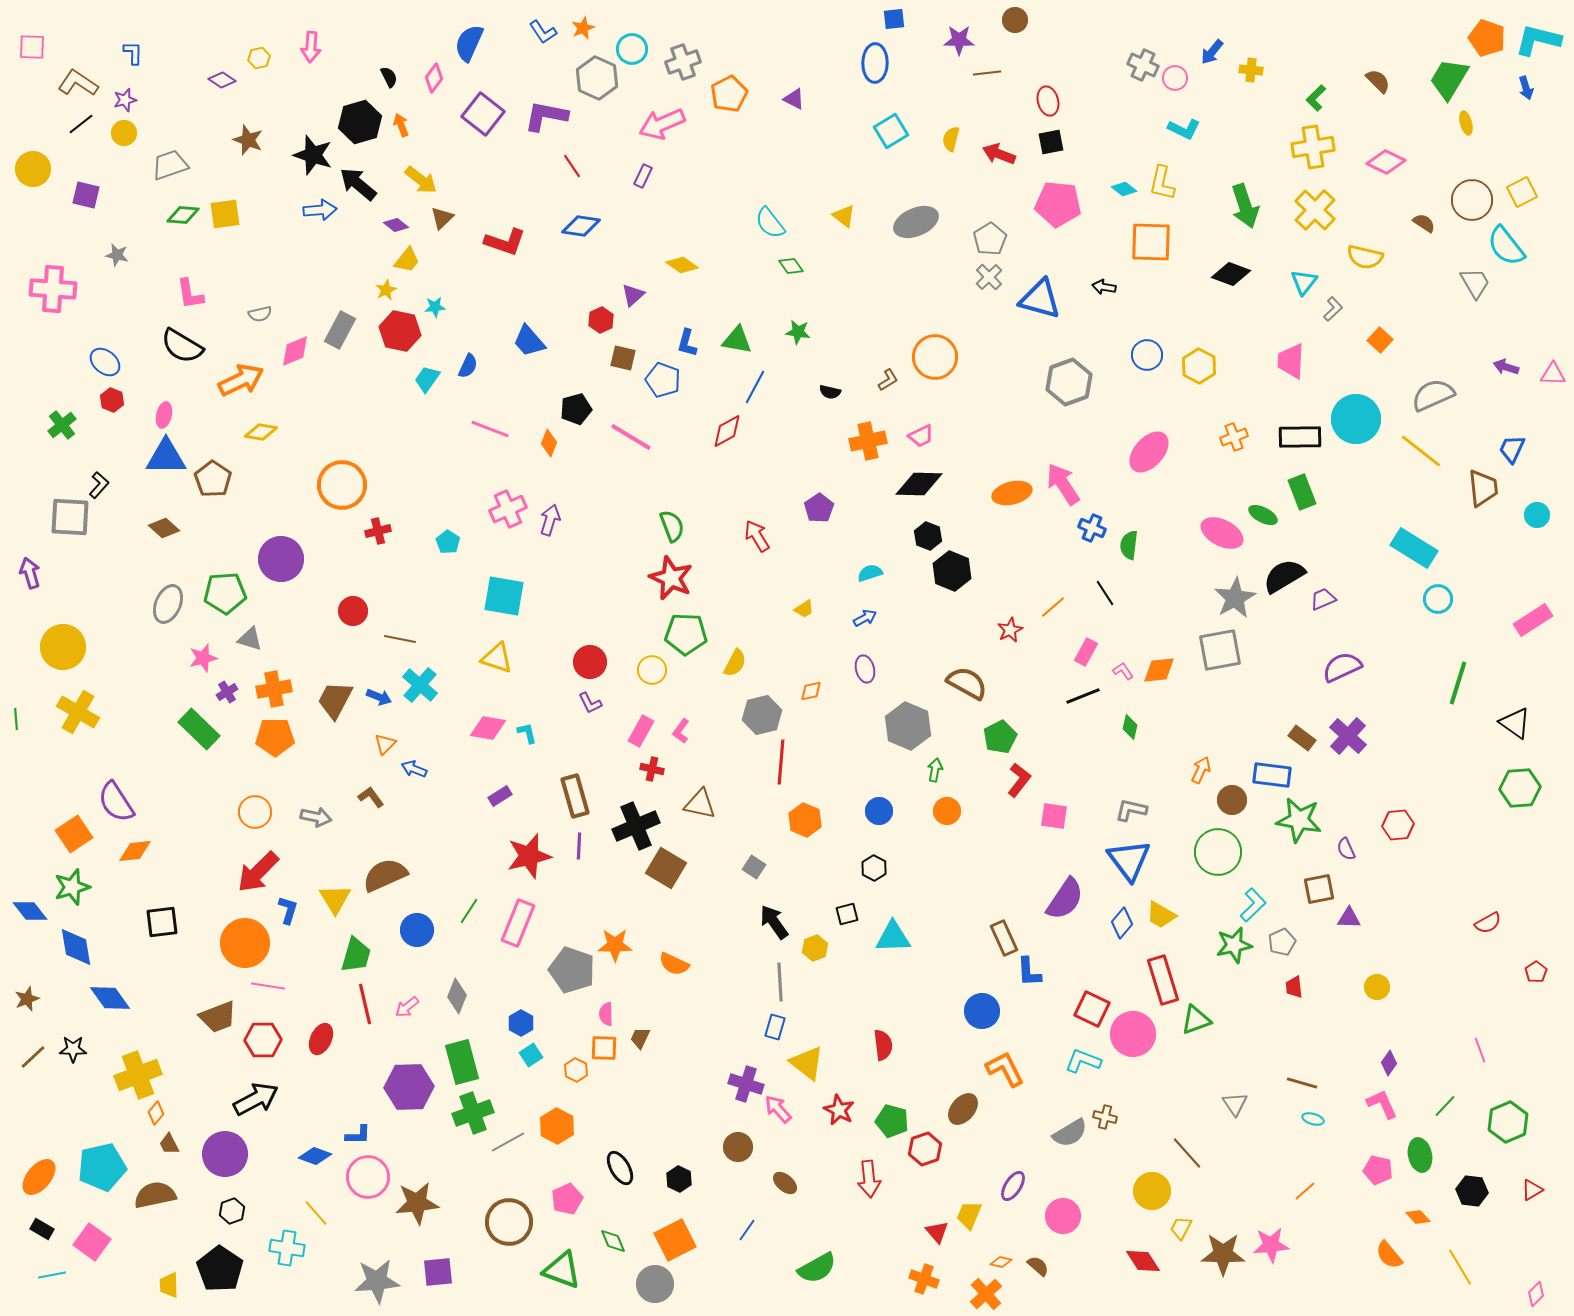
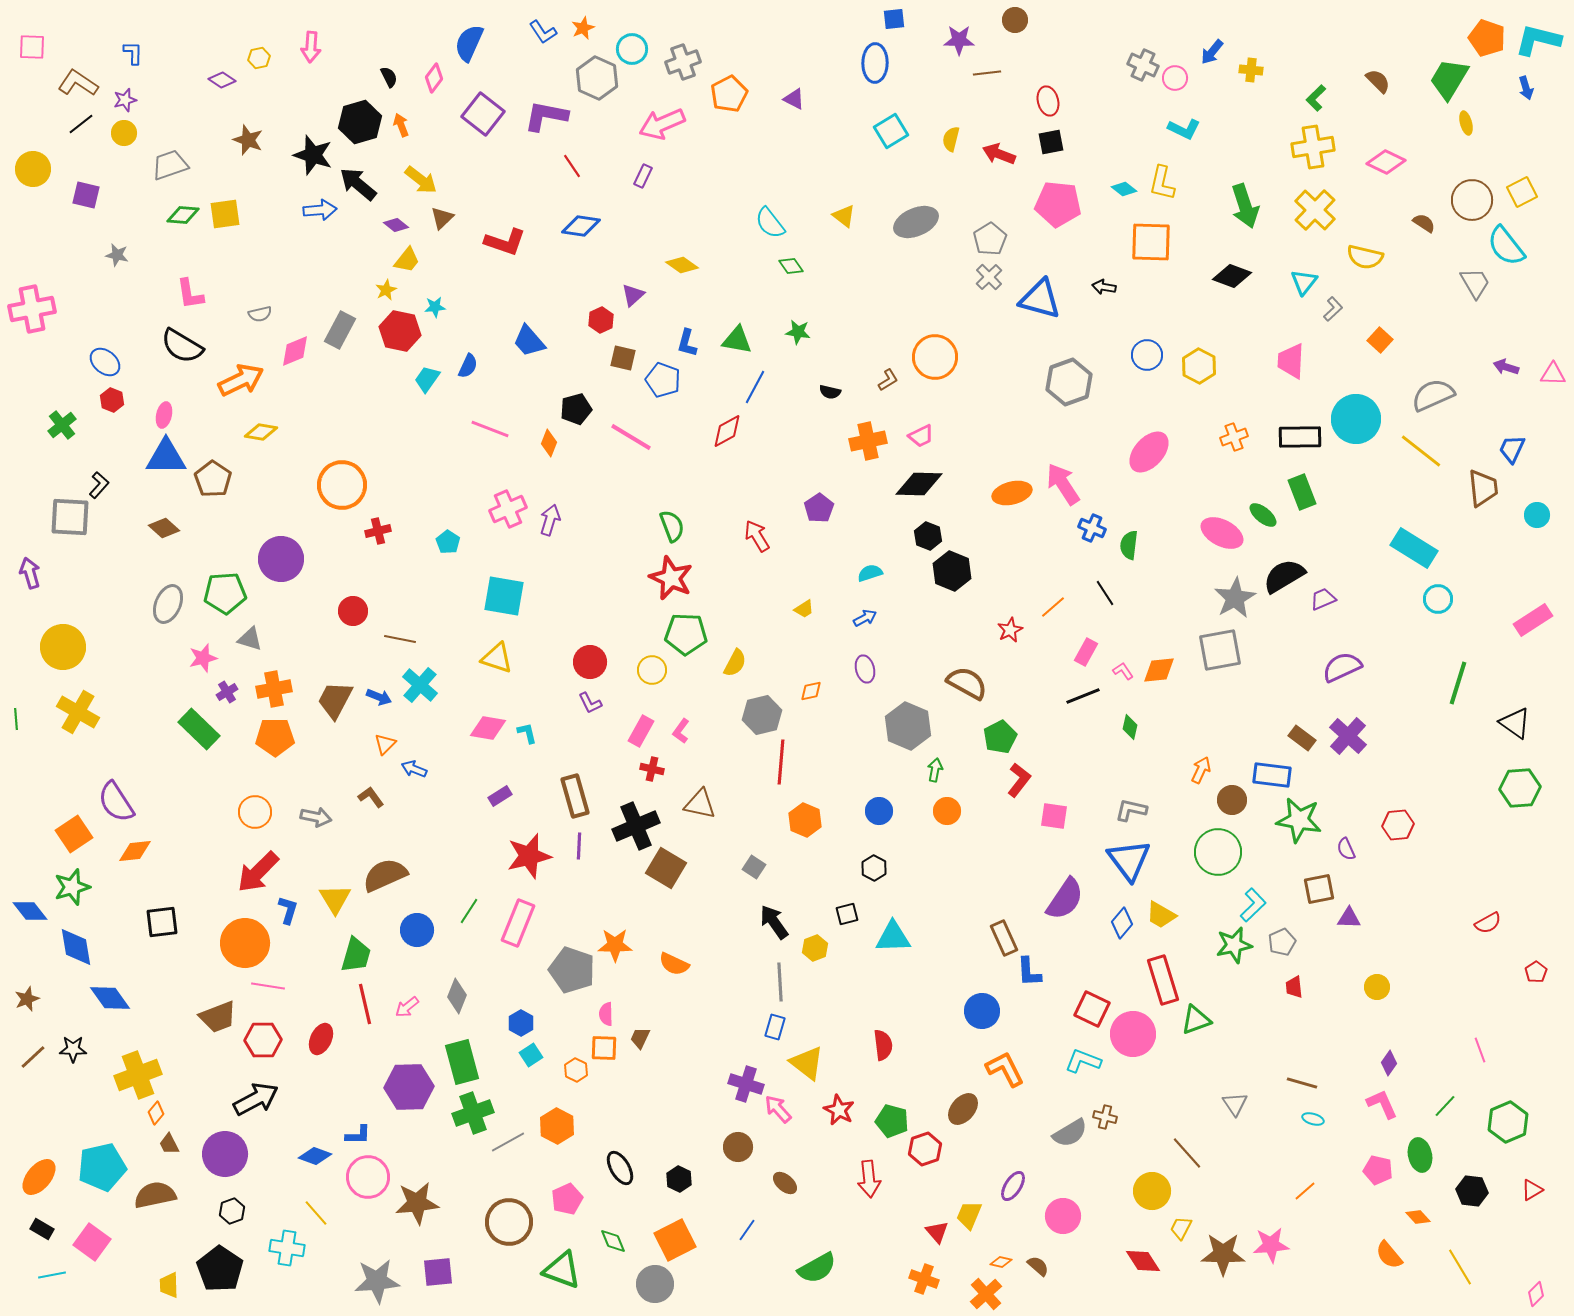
black diamond at (1231, 274): moved 1 px right, 2 px down
pink cross at (53, 289): moved 21 px left, 20 px down; rotated 15 degrees counterclockwise
green ellipse at (1263, 515): rotated 12 degrees clockwise
